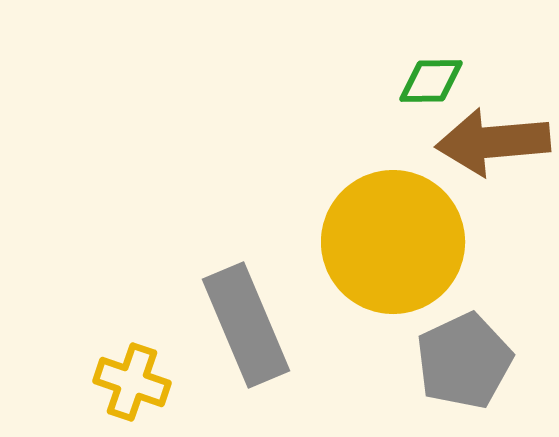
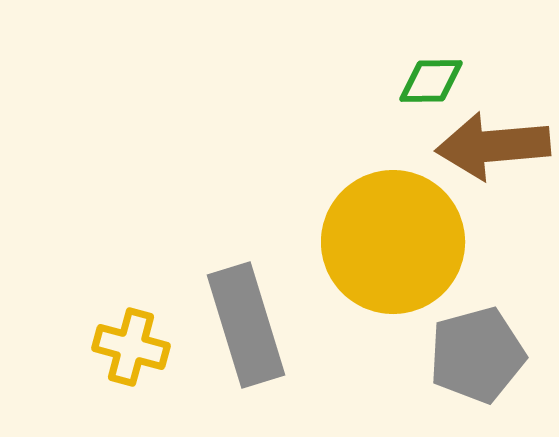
brown arrow: moved 4 px down
gray rectangle: rotated 6 degrees clockwise
gray pentagon: moved 13 px right, 6 px up; rotated 10 degrees clockwise
yellow cross: moved 1 px left, 35 px up; rotated 4 degrees counterclockwise
